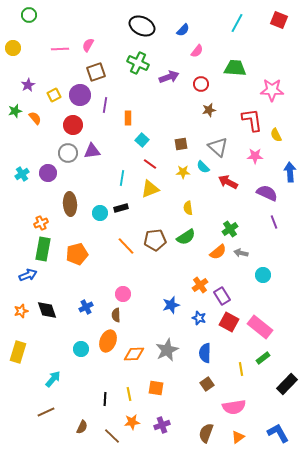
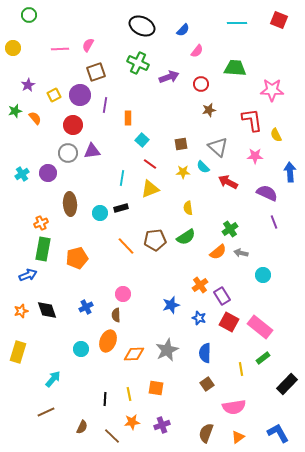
cyan line at (237, 23): rotated 60 degrees clockwise
orange pentagon at (77, 254): moved 4 px down
